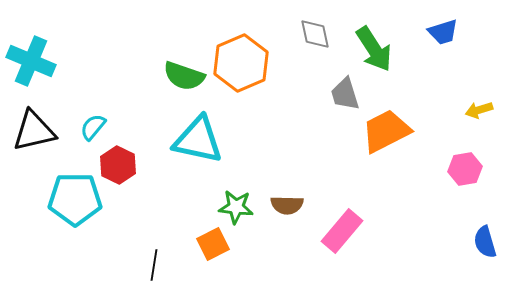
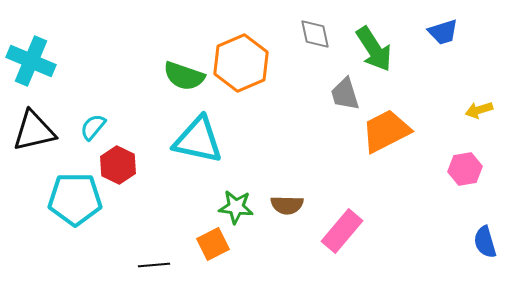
black line: rotated 76 degrees clockwise
